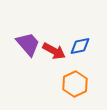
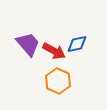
blue diamond: moved 3 px left, 2 px up
orange hexagon: moved 17 px left, 3 px up; rotated 10 degrees counterclockwise
